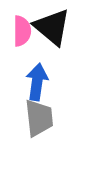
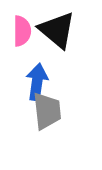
black triangle: moved 5 px right, 3 px down
gray trapezoid: moved 8 px right, 7 px up
